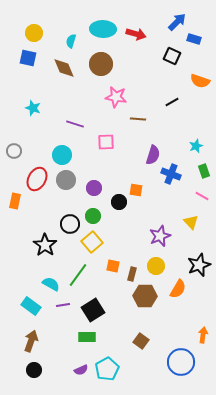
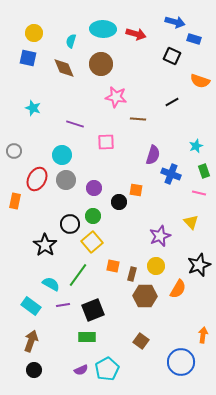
blue arrow at (177, 22): moved 2 px left; rotated 60 degrees clockwise
pink line at (202, 196): moved 3 px left, 3 px up; rotated 16 degrees counterclockwise
black square at (93, 310): rotated 10 degrees clockwise
